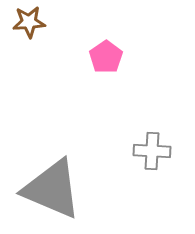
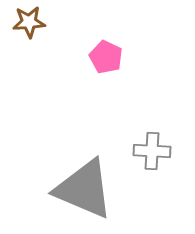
pink pentagon: rotated 12 degrees counterclockwise
gray triangle: moved 32 px right
